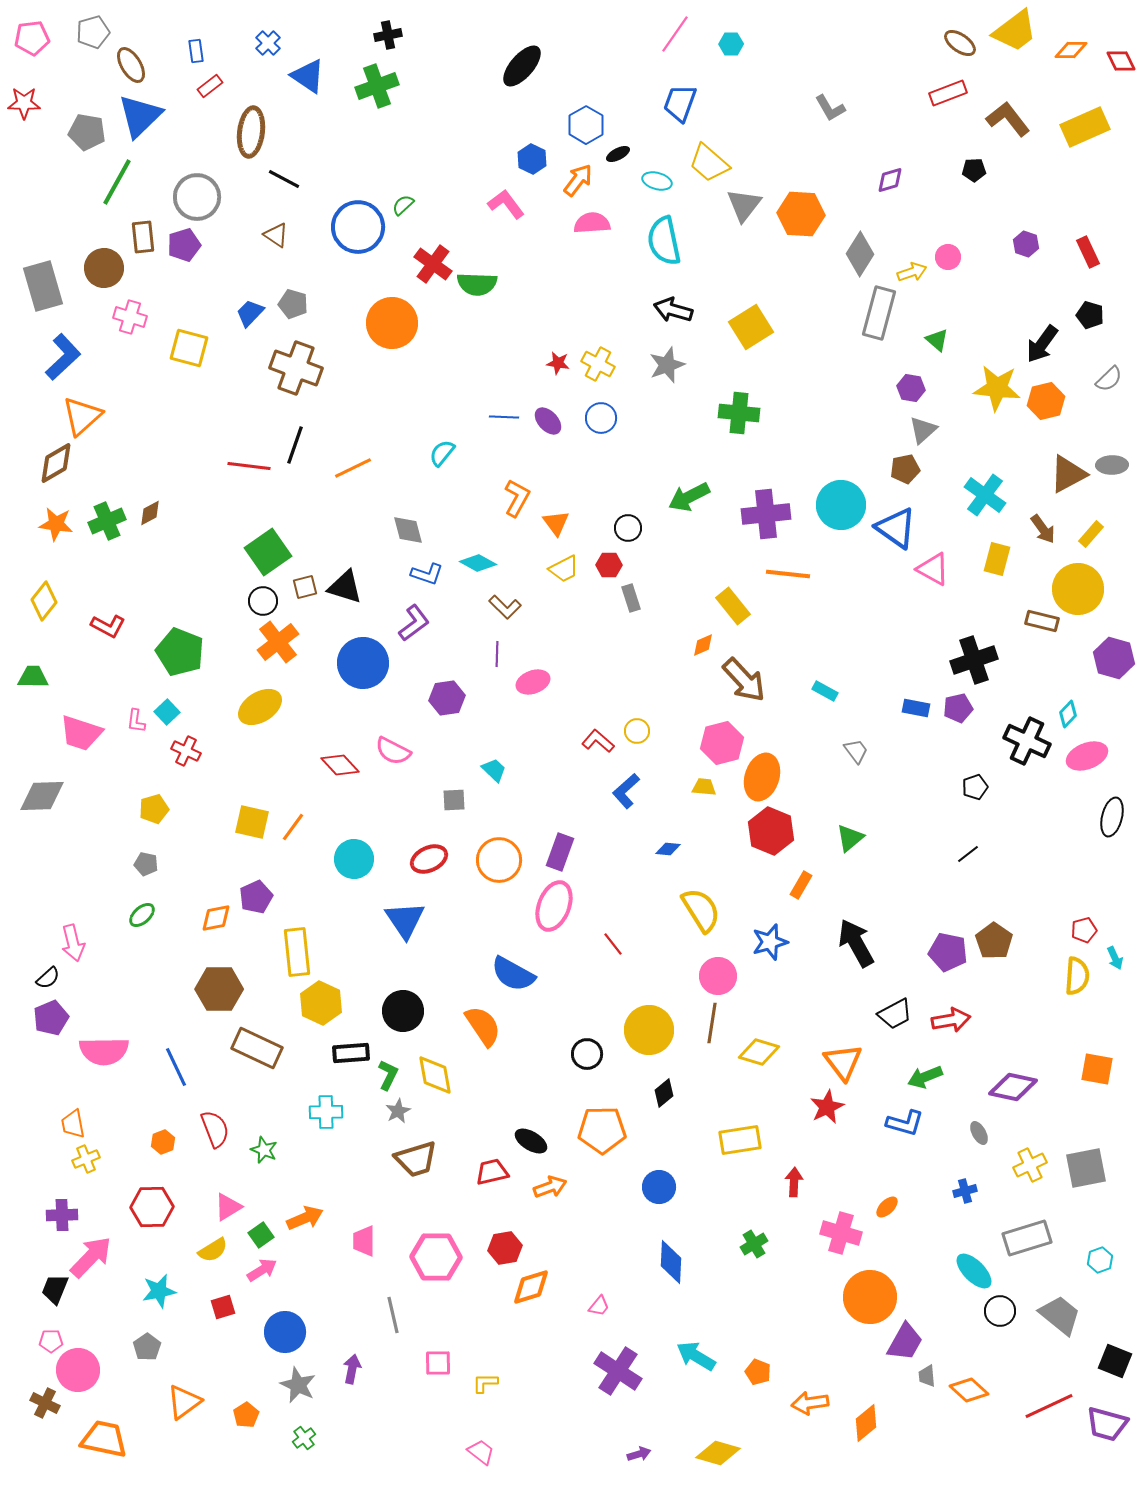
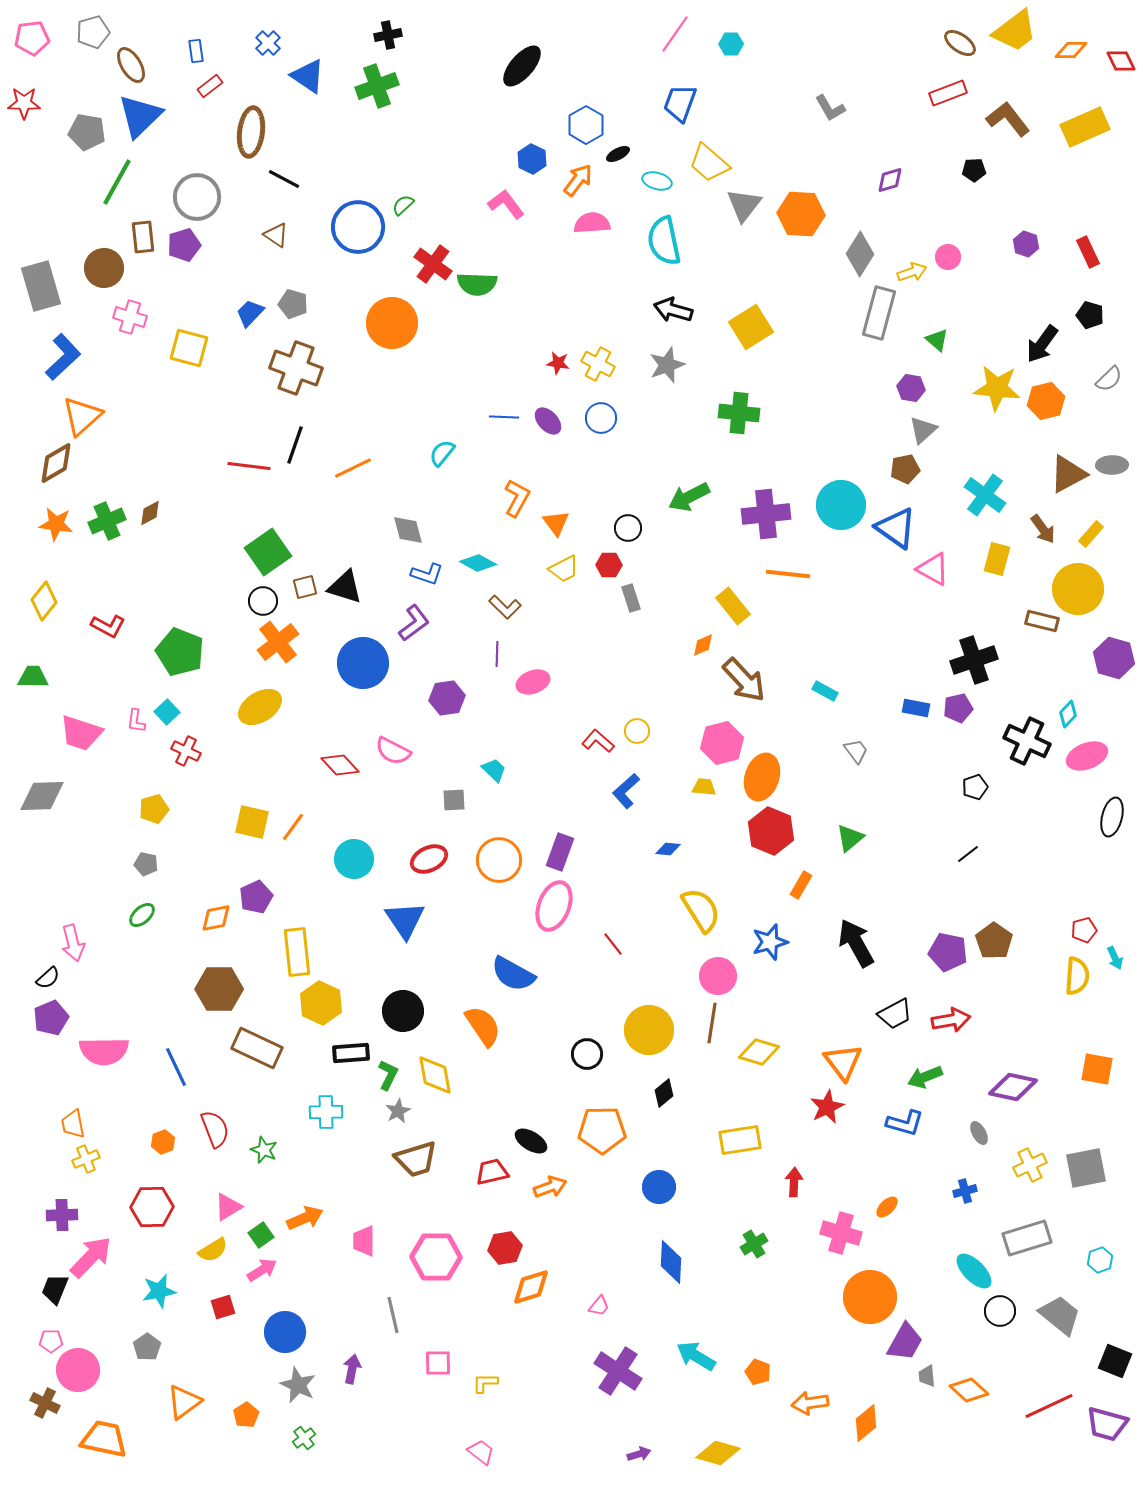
gray rectangle at (43, 286): moved 2 px left
